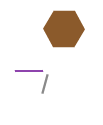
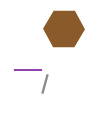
purple line: moved 1 px left, 1 px up
